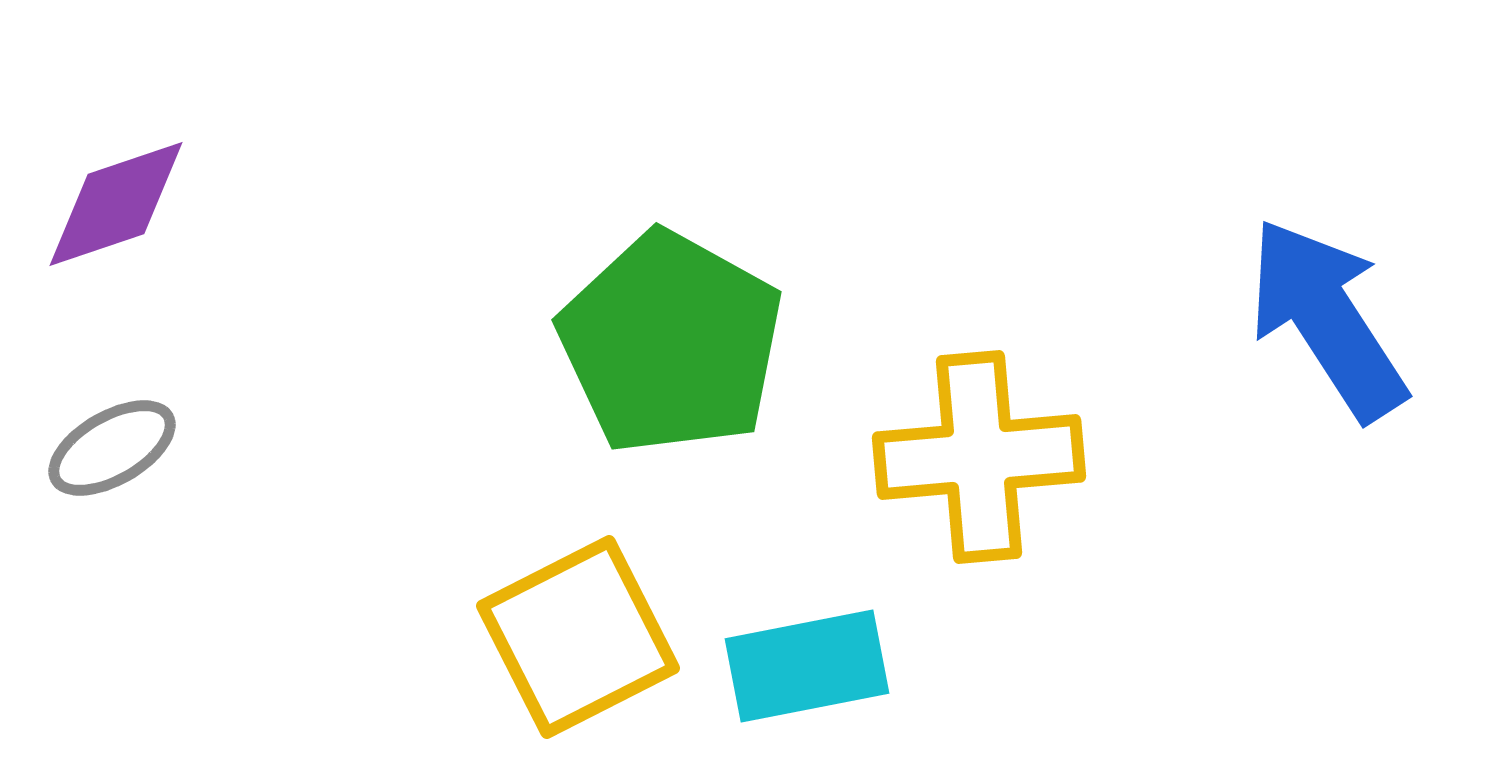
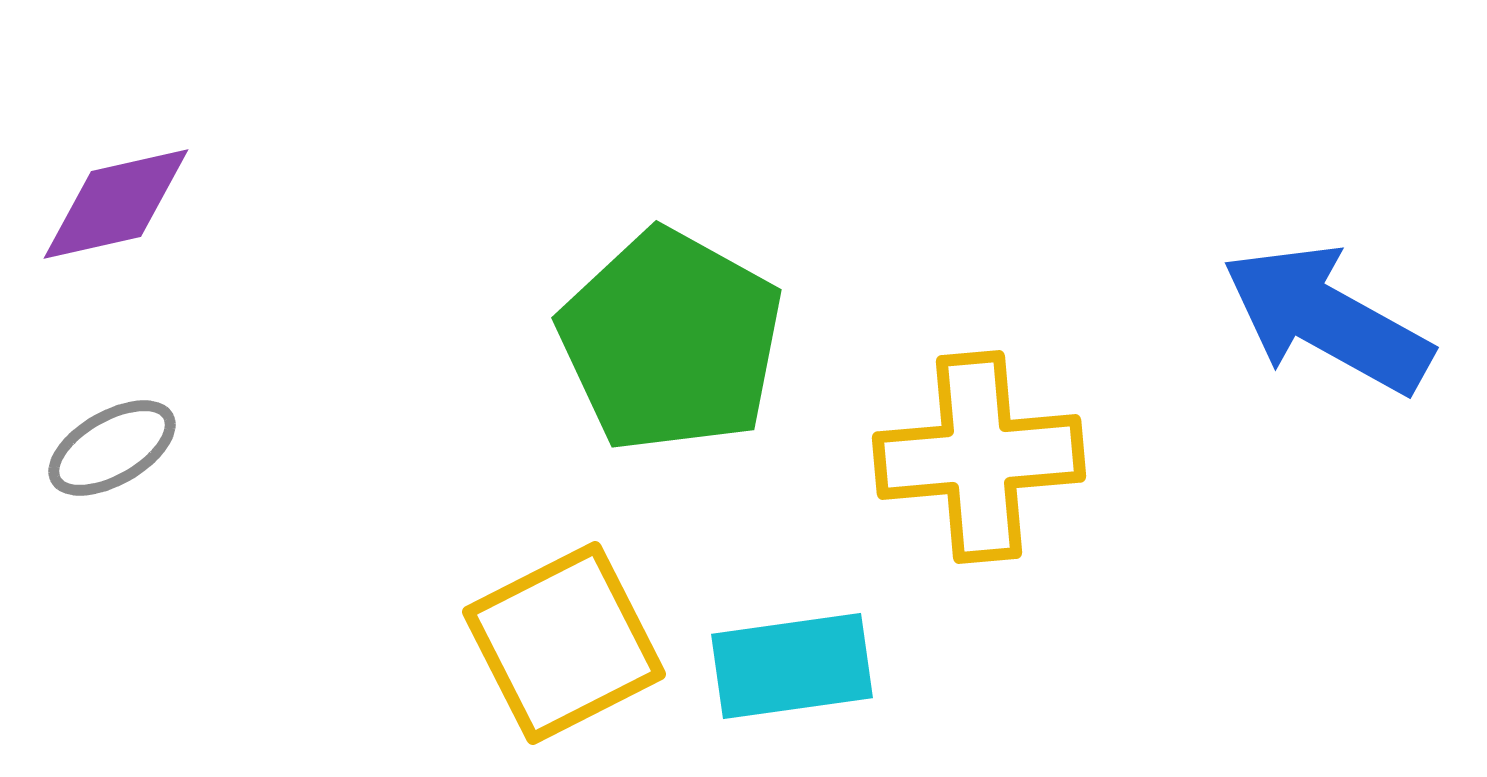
purple diamond: rotated 6 degrees clockwise
blue arrow: rotated 28 degrees counterclockwise
green pentagon: moved 2 px up
yellow square: moved 14 px left, 6 px down
cyan rectangle: moved 15 px left; rotated 3 degrees clockwise
